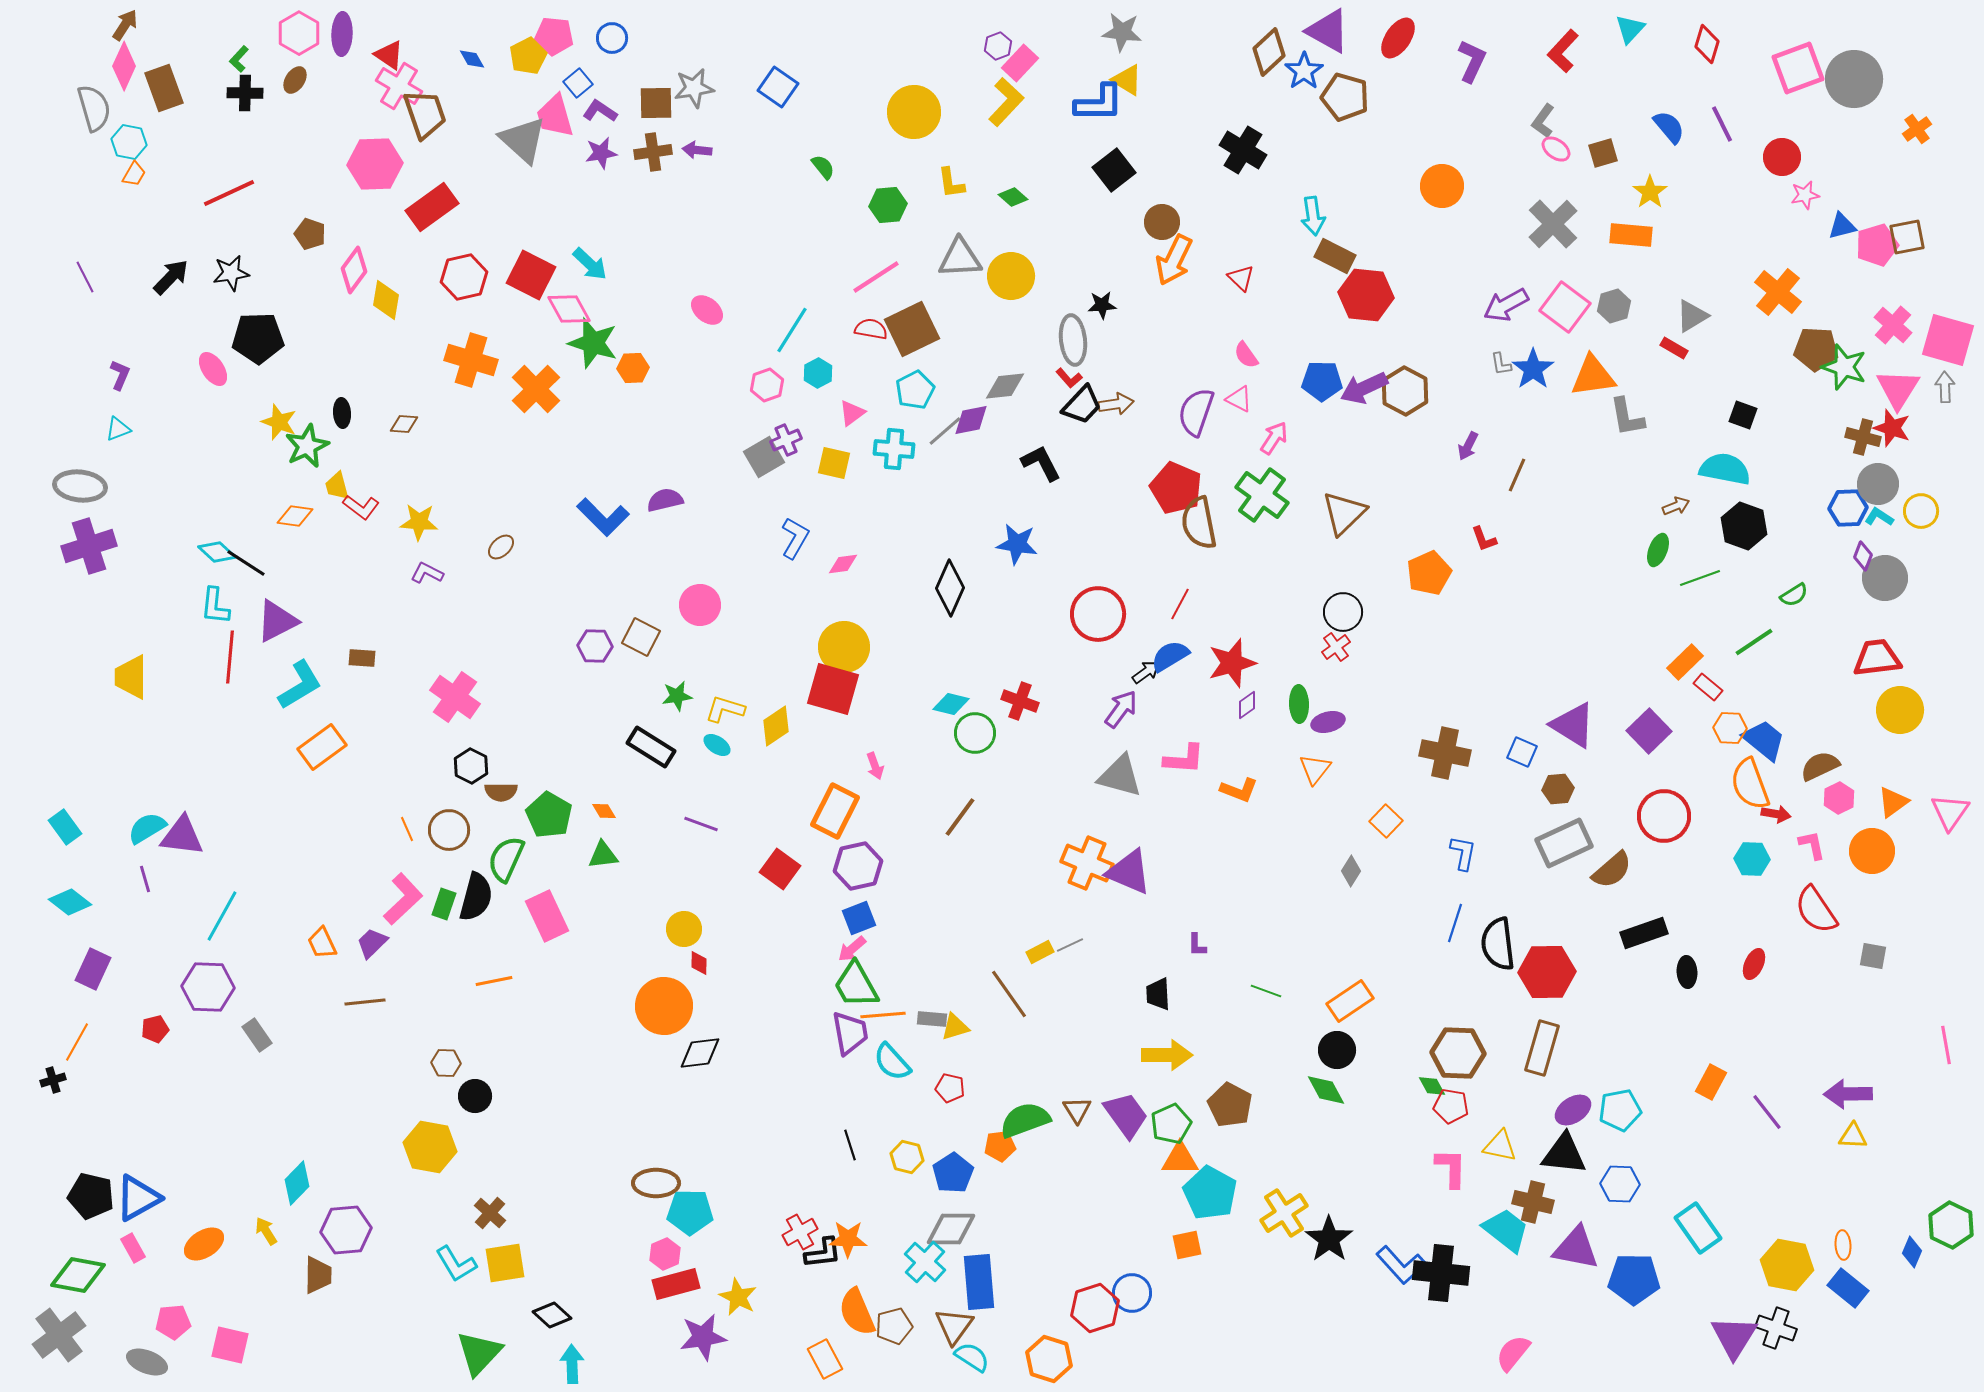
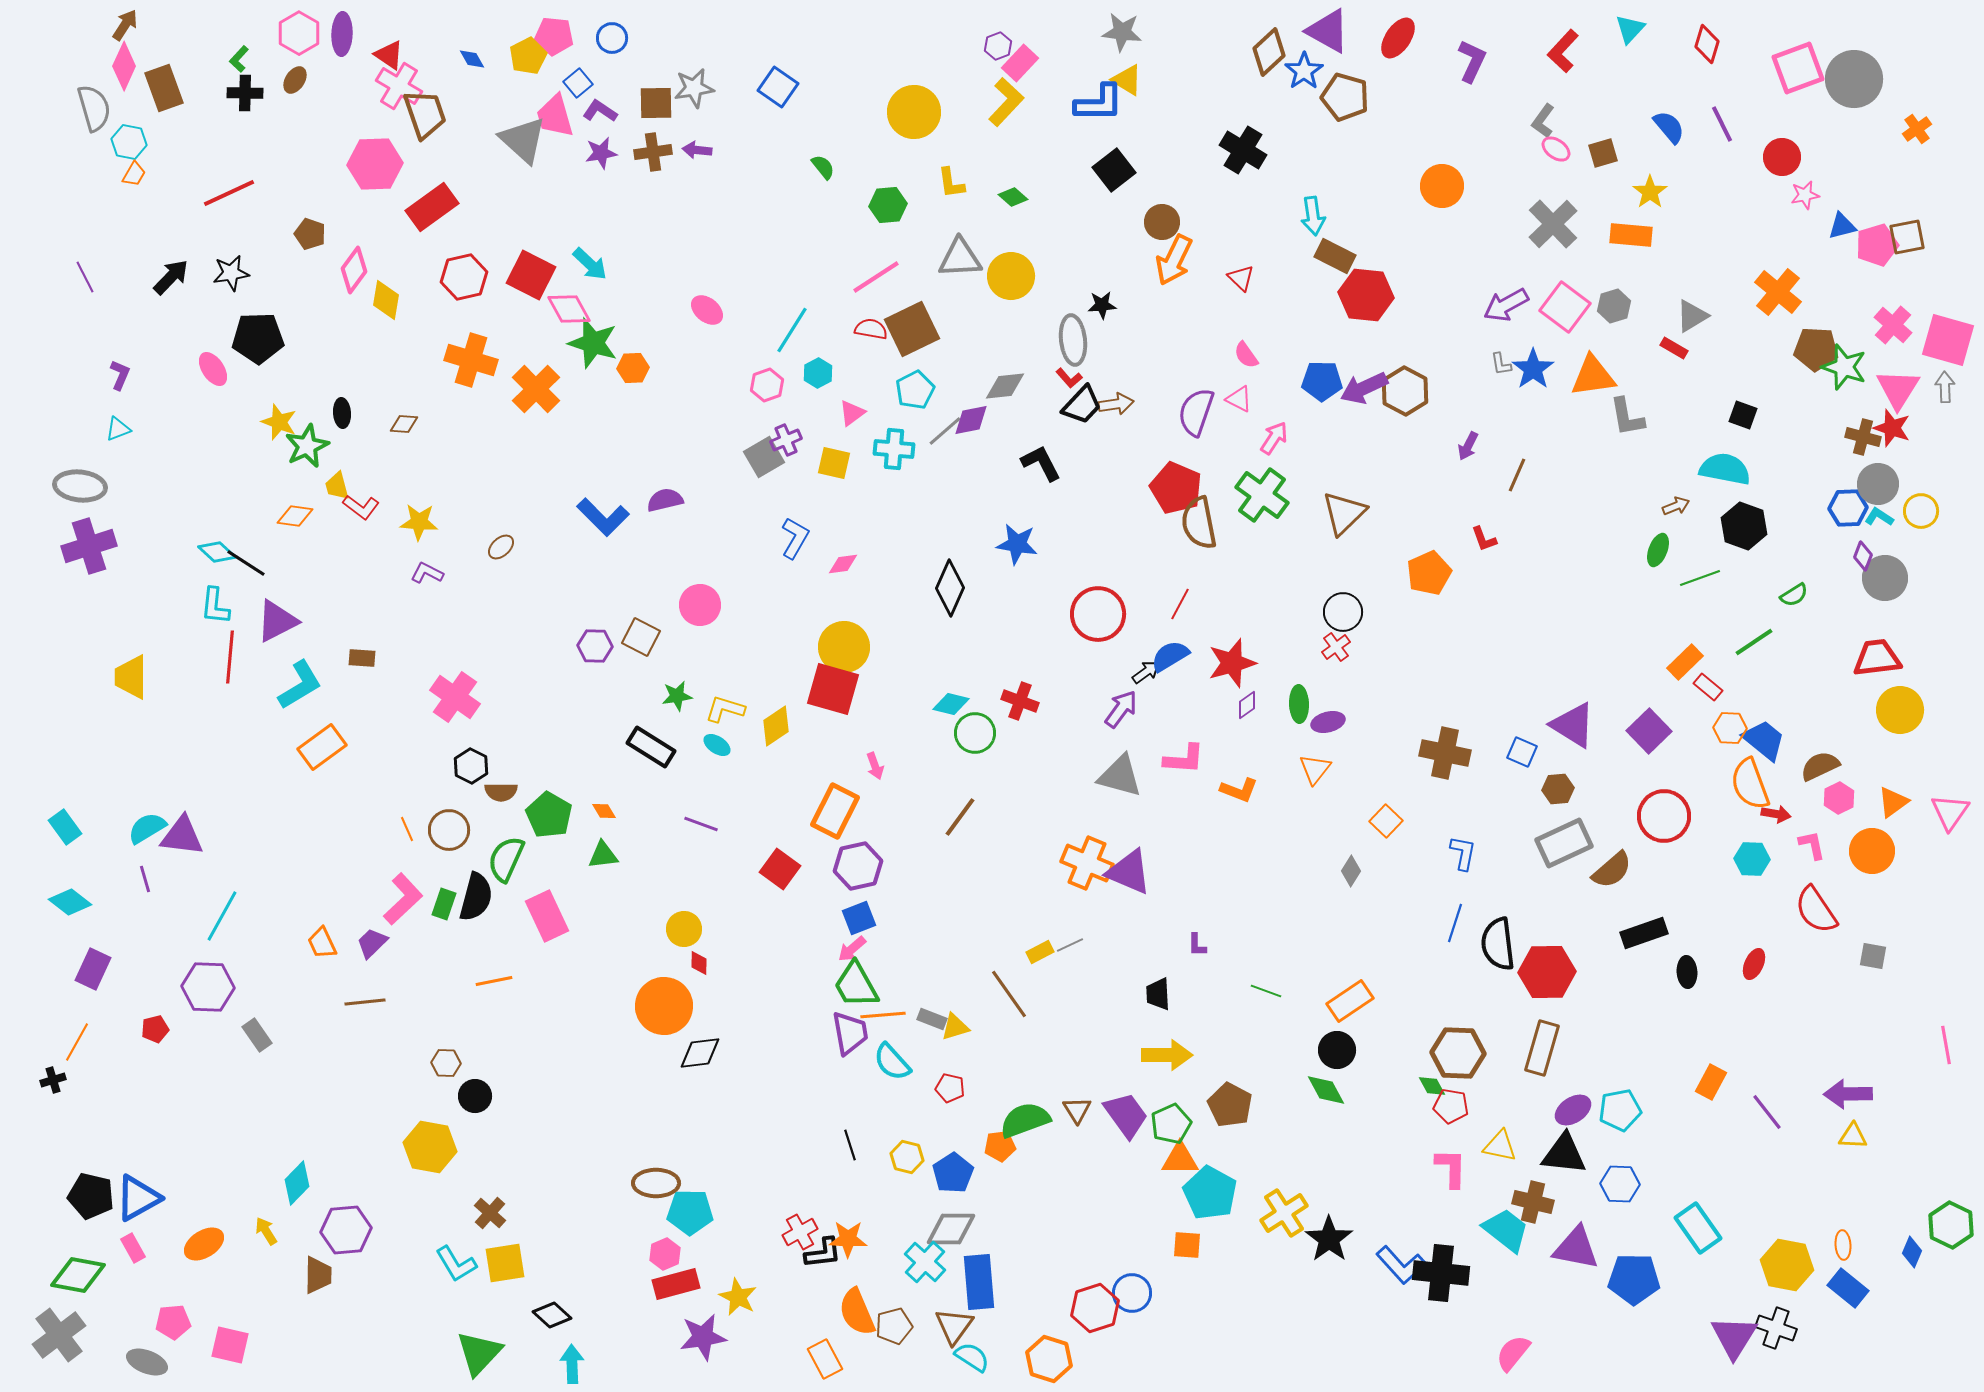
gray rectangle at (932, 1019): rotated 16 degrees clockwise
orange square at (1187, 1245): rotated 16 degrees clockwise
